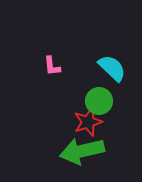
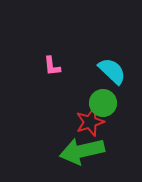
cyan semicircle: moved 3 px down
green circle: moved 4 px right, 2 px down
red star: moved 2 px right
